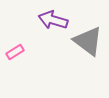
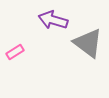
gray triangle: moved 2 px down
